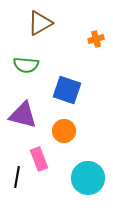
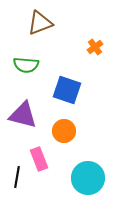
brown triangle: rotated 8 degrees clockwise
orange cross: moved 1 px left, 8 px down; rotated 21 degrees counterclockwise
